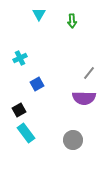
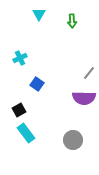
blue square: rotated 24 degrees counterclockwise
